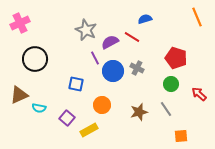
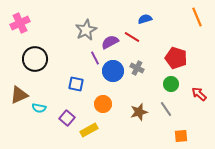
gray star: rotated 20 degrees clockwise
orange circle: moved 1 px right, 1 px up
